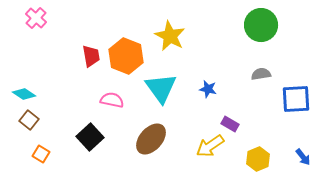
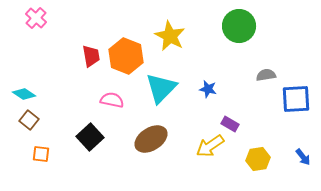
green circle: moved 22 px left, 1 px down
gray semicircle: moved 5 px right, 1 px down
cyan triangle: rotated 20 degrees clockwise
brown ellipse: rotated 16 degrees clockwise
orange square: rotated 24 degrees counterclockwise
yellow hexagon: rotated 15 degrees clockwise
